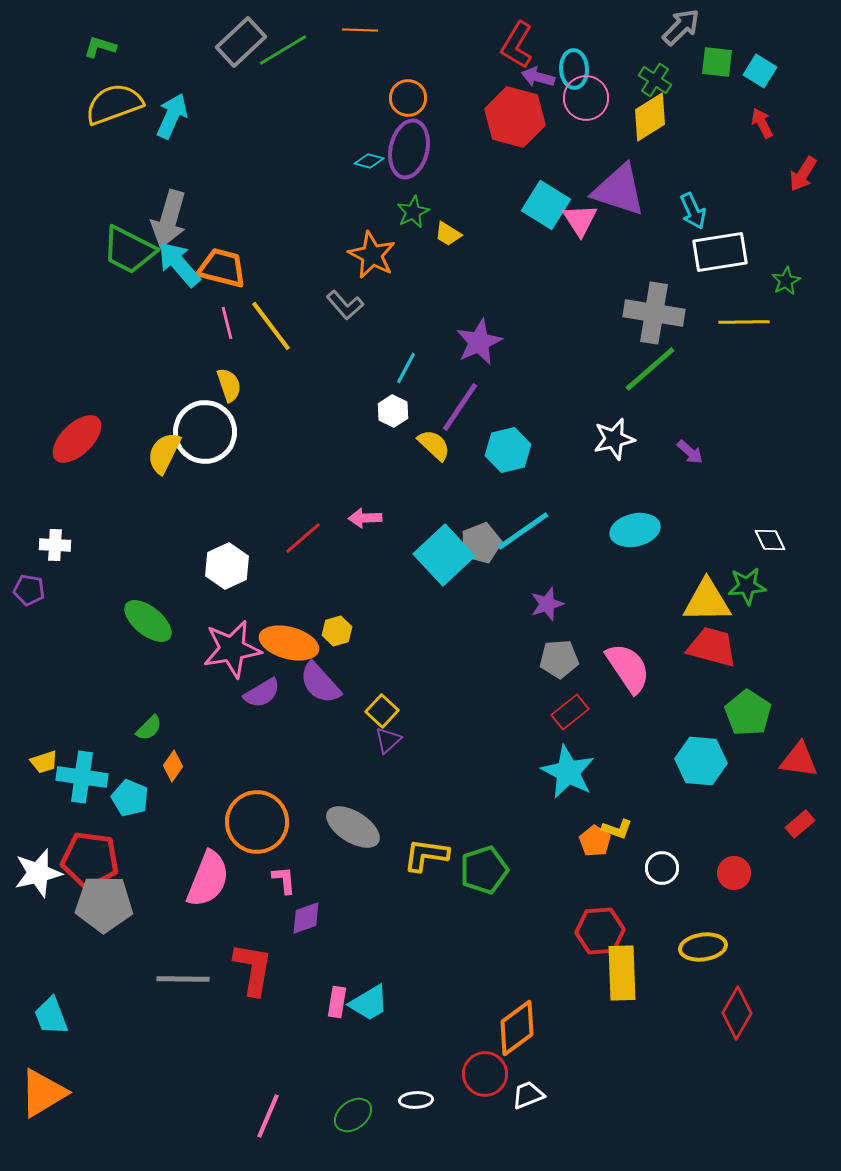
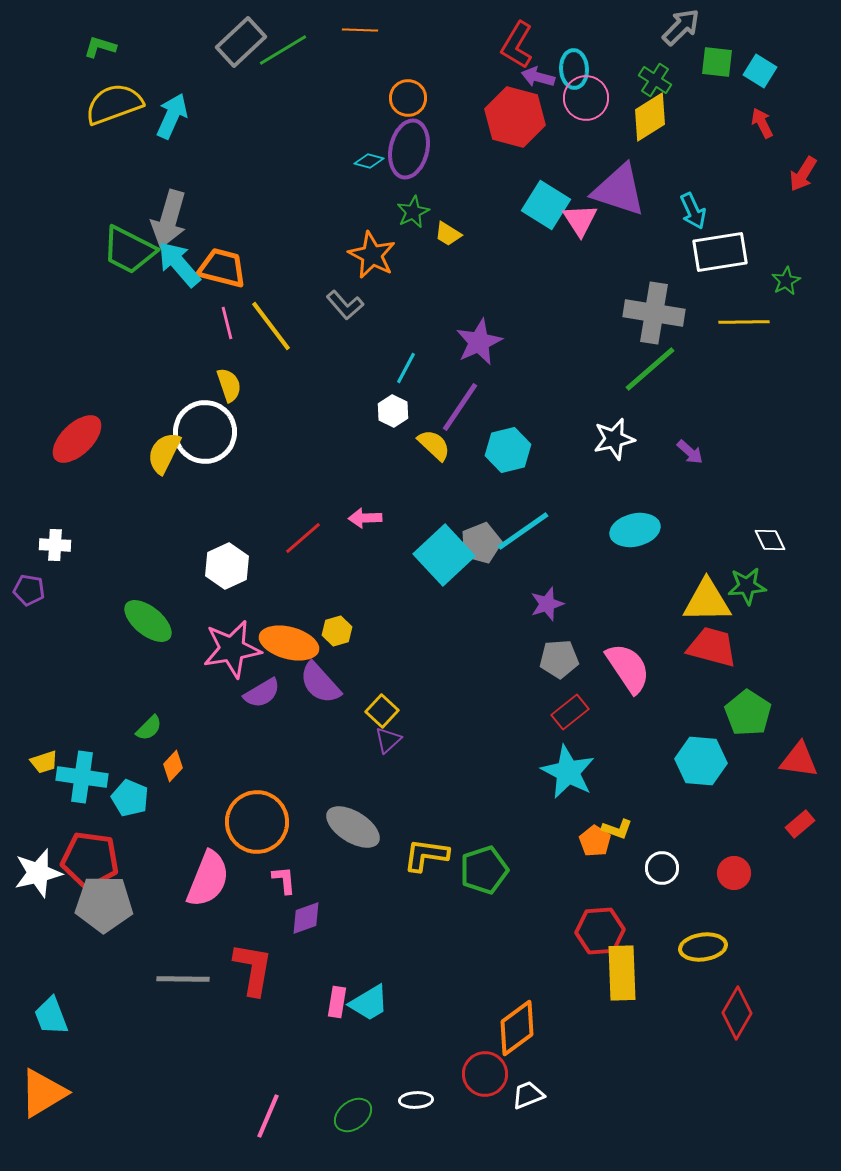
orange diamond at (173, 766): rotated 8 degrees clockwise
